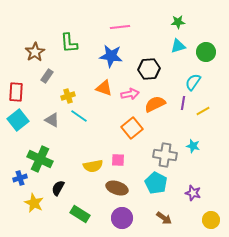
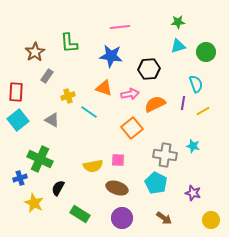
cyan semicircle: moved 3 px right, 2 px down; rotated 126 degrees clockwise
cyan line: moved 10 px right, 4 px up
